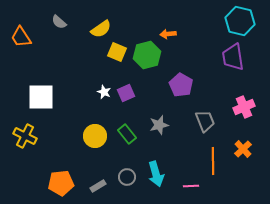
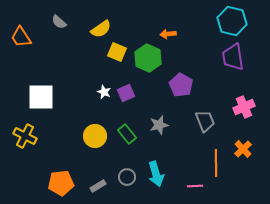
cyan hexagon: moved 8 px left
green hexagon: moved 1 px right, 3 px down; rotated 20 degrees counterclockwise
orange line: moved 3 px right, 2 px down
pink line: moved 4 px right
